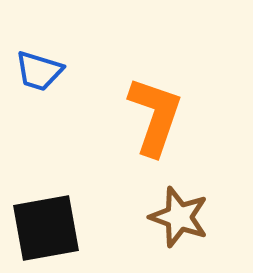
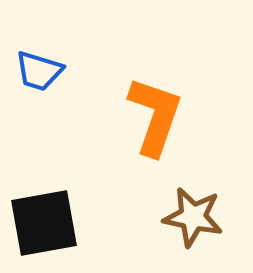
brown star: moved 14 px right; rotated 8 degrees counterclockwise
black square: moved 2 px left, 5 px up
